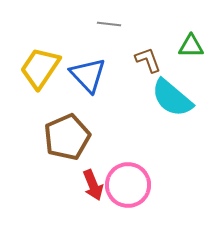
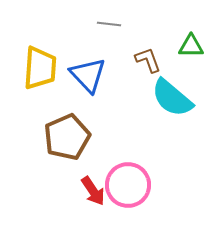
yellow trapezoid: rotated 150 degrees clockwise
red arrow: moved 6 px down; rotated 12 degrees counterclockwise
